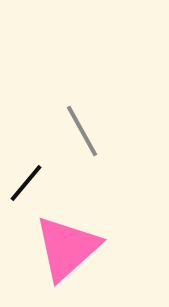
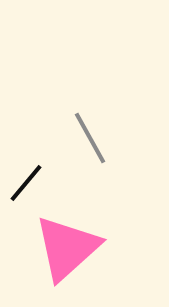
gray line: moved 8 px right, 7 px down
